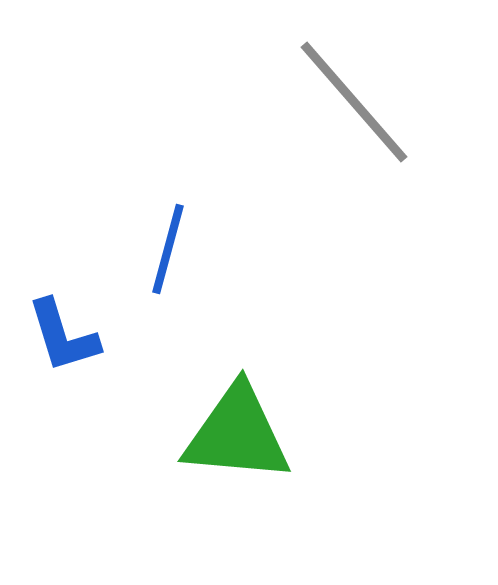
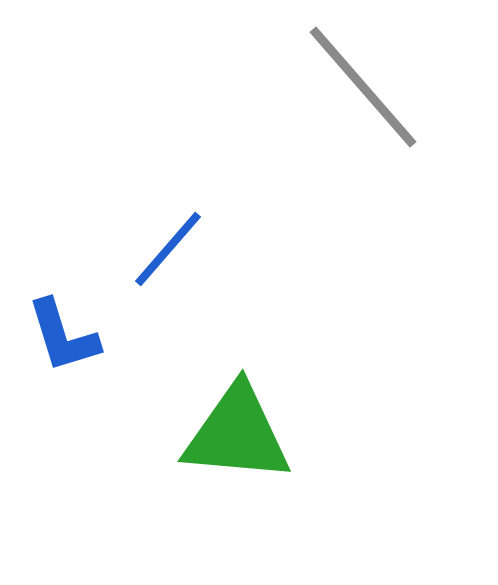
gray line: moved 9 px right, 15 px up
blue line: rotated 26 degrees clockwise
